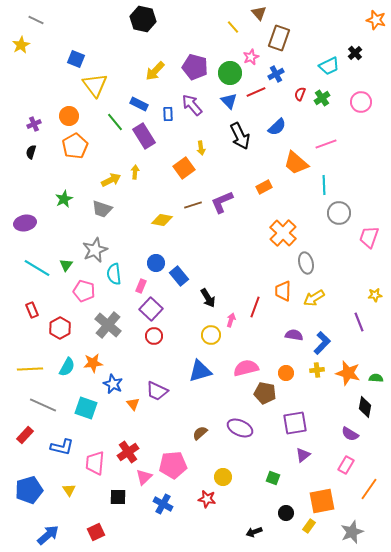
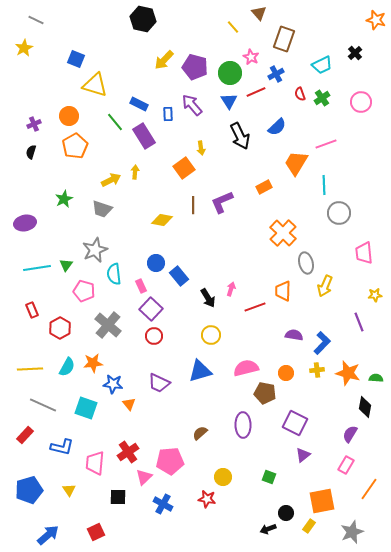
brown rectangle at (279, 38): moved 5 px right, 1 px down
yellow star at (21, 45): moved 3 px right, 3 px down
pink star at (251, 57): rotated 21 degrees counterclockwise
cyan trapezoid at (329, 66): moved 7 px left, 1 px up
yellow arrow at (155, 71): moved 9 px right, 11 px up
yellow triangle at (95, 85): rotated 36 degrees counterclockwise
red semicircle at (300, 94): rotated 40 degrees counterclockwise
blue triangle at (229, 101): rotated 12 degrees clockwise
orange trapezoid at (296, 163): rotated 80 degrees clockwise
brown line at (193, 205): rotated 72 degrees counterclockwise
pink trapezoid at (369, 237): moved 5 px left, 16 px down; rotated 25 degrees counterclockwise
cyan line at (37, 268): rotated 40 degrees counterclockwise
pink rectangle at (141, 286): rotated 48 degrees counterclockwise
yellow arrow at (314, 298): moved 11 px right, 12 px up; rotated 35 degrees counterclockwise
red line at (255, 307): rotated 50 degrees clockwise
pink arrow at (231, 320): moved 31 px up
blue star at (113, 384): rotated 18 degrees counterclockwise
purple trapezoid at (157, 391): moved 2 px right, 8 px up
orange triangle at (133, 404): moved 4 px left
purple square at (295, 423): rotated 35 degrees clockwise
purple ellipse at (240, 428): moved 3 px right, 3 px up; rotated 65 degrees clockwise
purple semicircle at (350, 434): rotated 90 degrees clockwise
pink pentagon at (173, 465): moved 3 px left, 4 px up
green square at (273, 478): moved 4 px left, 1 px up
black arrow at (254, 532): moved 14 px right, 3 px up
